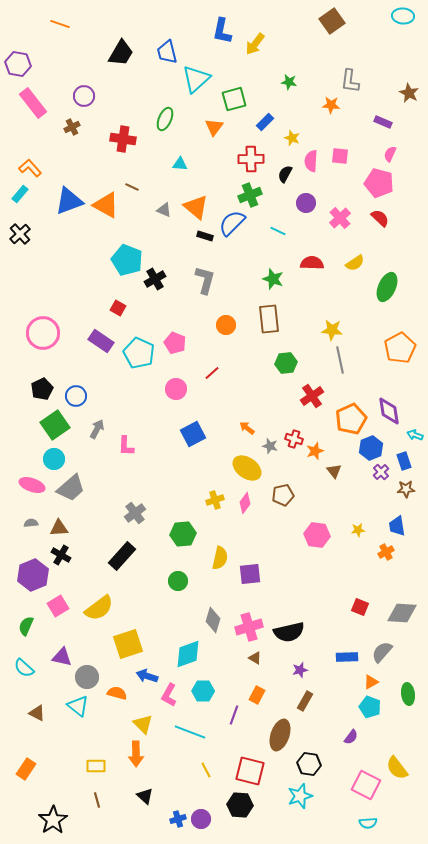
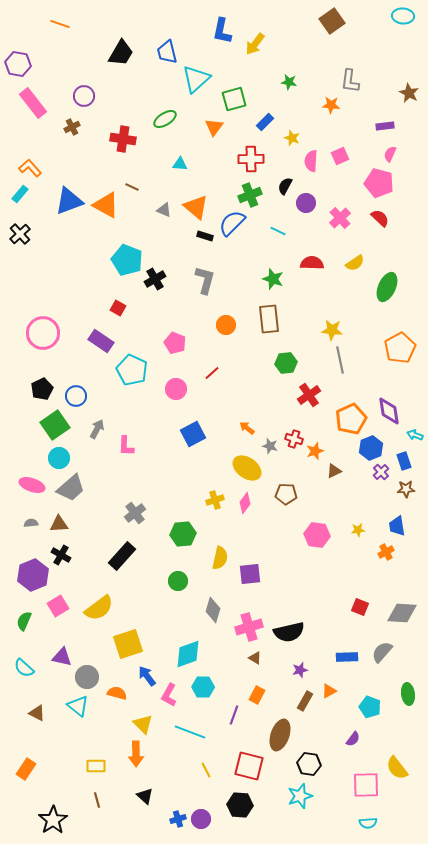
green ellipse at (165, 119): rotated 35 degrees clockwise
purple rectangle at (383, 122): moved 2 px right, 4 px down; rotated 30 degrees counterclockwise
pink square at (340, 156): rotated 30 degrees counterclockwise
black semicircle at (285, 174): moved 12 px down
cyan pentagon at (139, 353): moved 7 px left, 17 px down
red cross at (312, 396): moved 3 px left, 1 px up
cyan circle at (54, 459): moved 5 px right, 1 px up
brown triangle at (334, 471): rotated 42 degrees clockwise
brown pentagon at (283, 495): moved 3 px right, 1 px up; rotated 15 degrees clockwise
brown triangle at (59, 528): moved 4 px up
gray diamond at (213, 620): moved 10 px up
green semicircle at (26, 626): moved 2 px left, 5 px up
blue arrow at (147, 676): rotated 35 degrees clockwise
orange triangle at (371, 682): moved 42 px left, 9 px down
cyan hexagon at (203, 691): moved 4 px up
purple semicircle at (351, 737): moved 2 px right, 2 px down
red square at (250, 771): moved 1 px left, 5 px up
pink square at (366, 785): rotated 28 degrees counterclockwise
